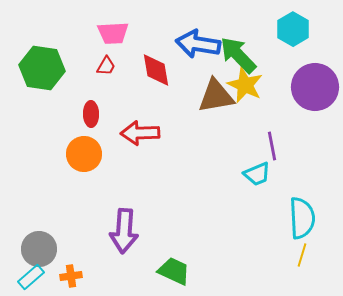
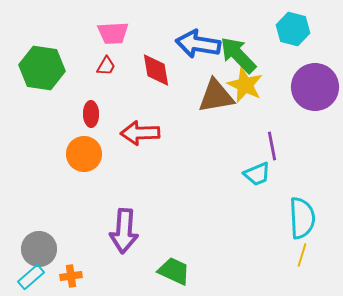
cyan hexagon: rotated 16 degrees counterclockwise
